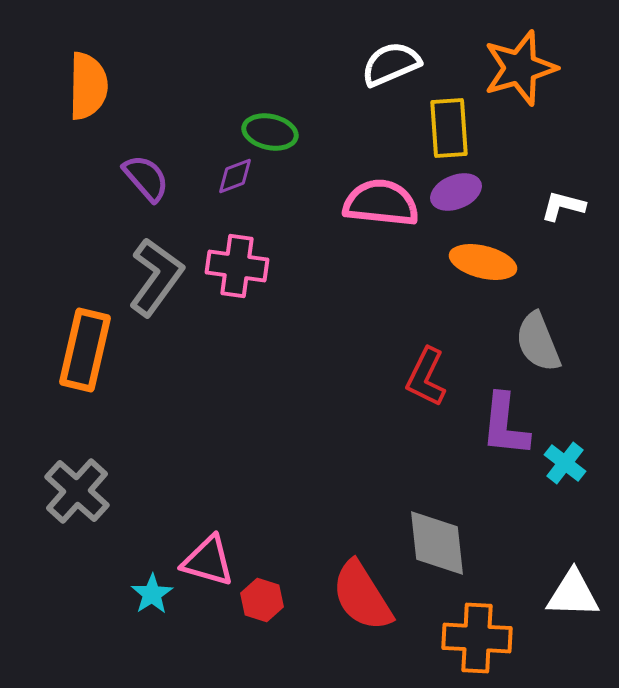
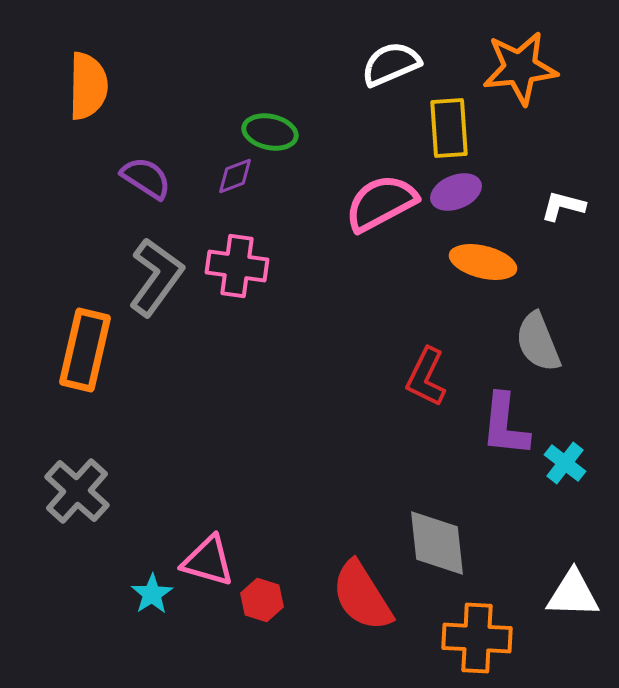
orange star: rotated 10 degrees clockwise
purple semicircle: rotated 16 degrees counterclockwise
pink semicircle: rotated 34 degrees counterclockwise
